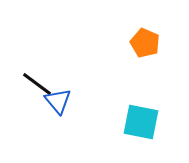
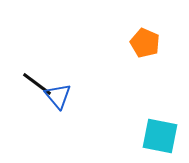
blue triangle: moved 5 px up
cyan square: moved 19 px right, 14 px down
